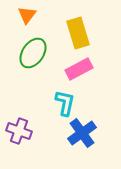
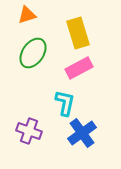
orange triangle: rotated 36 degrees clockwise
pink rectangle: moved 1 px up
purple cross: moved 10 px right
